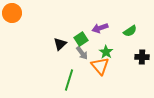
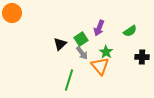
purple arrow: moved 1 px left; rotated 49 degrees counterclockwise
